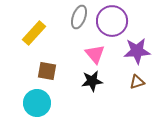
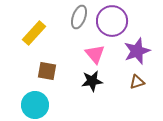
purple star: rotated 16 degrees counterclockwise
cyan circle: moved 2 px left, 2 px down
